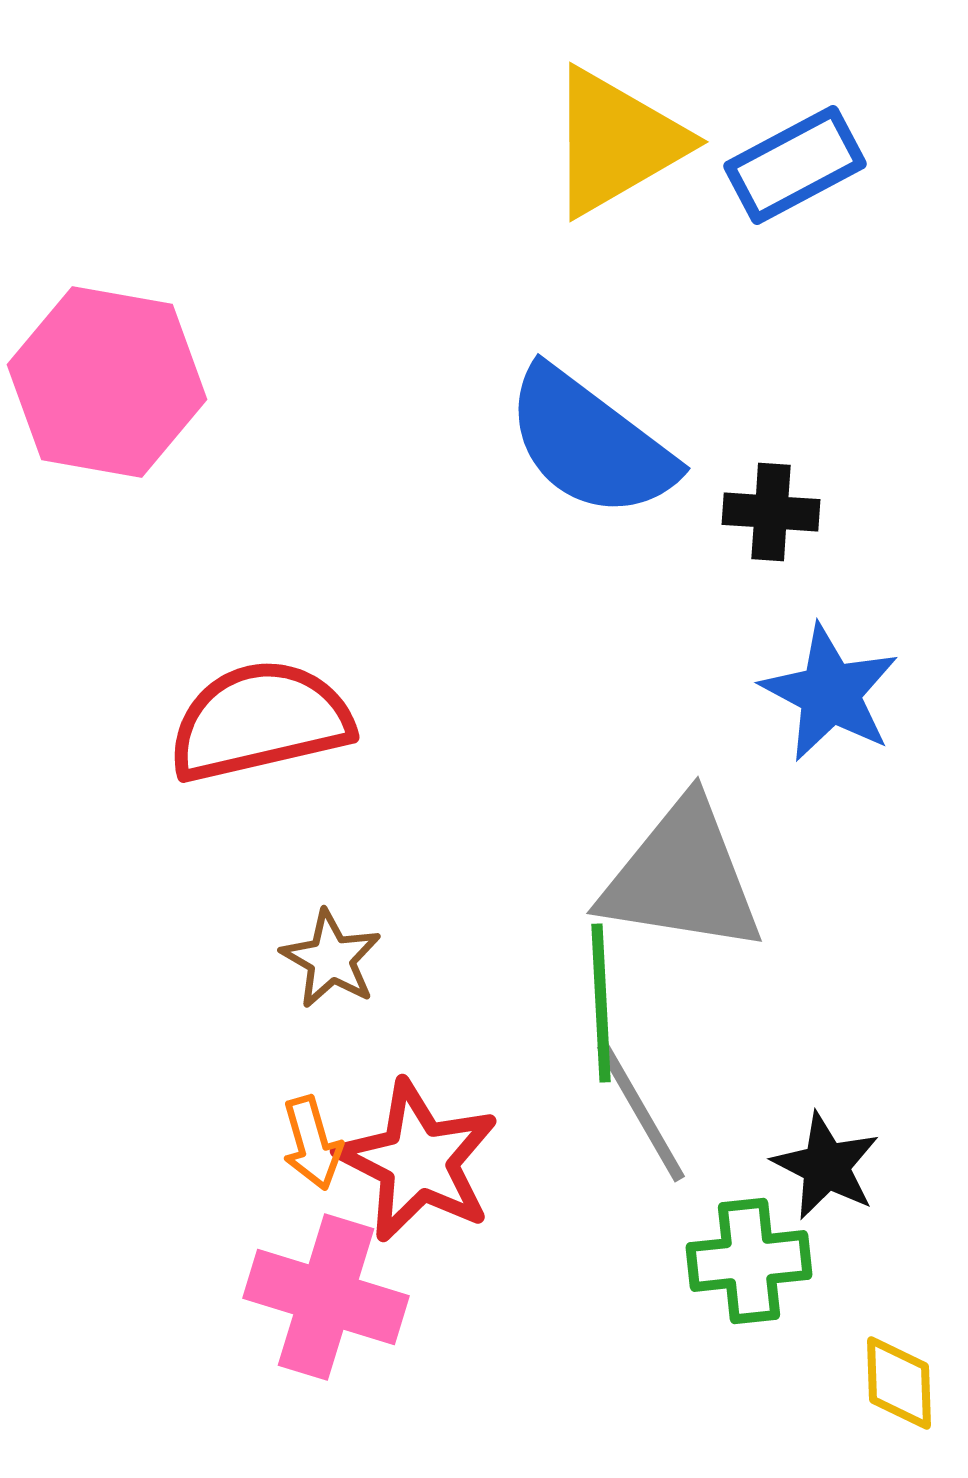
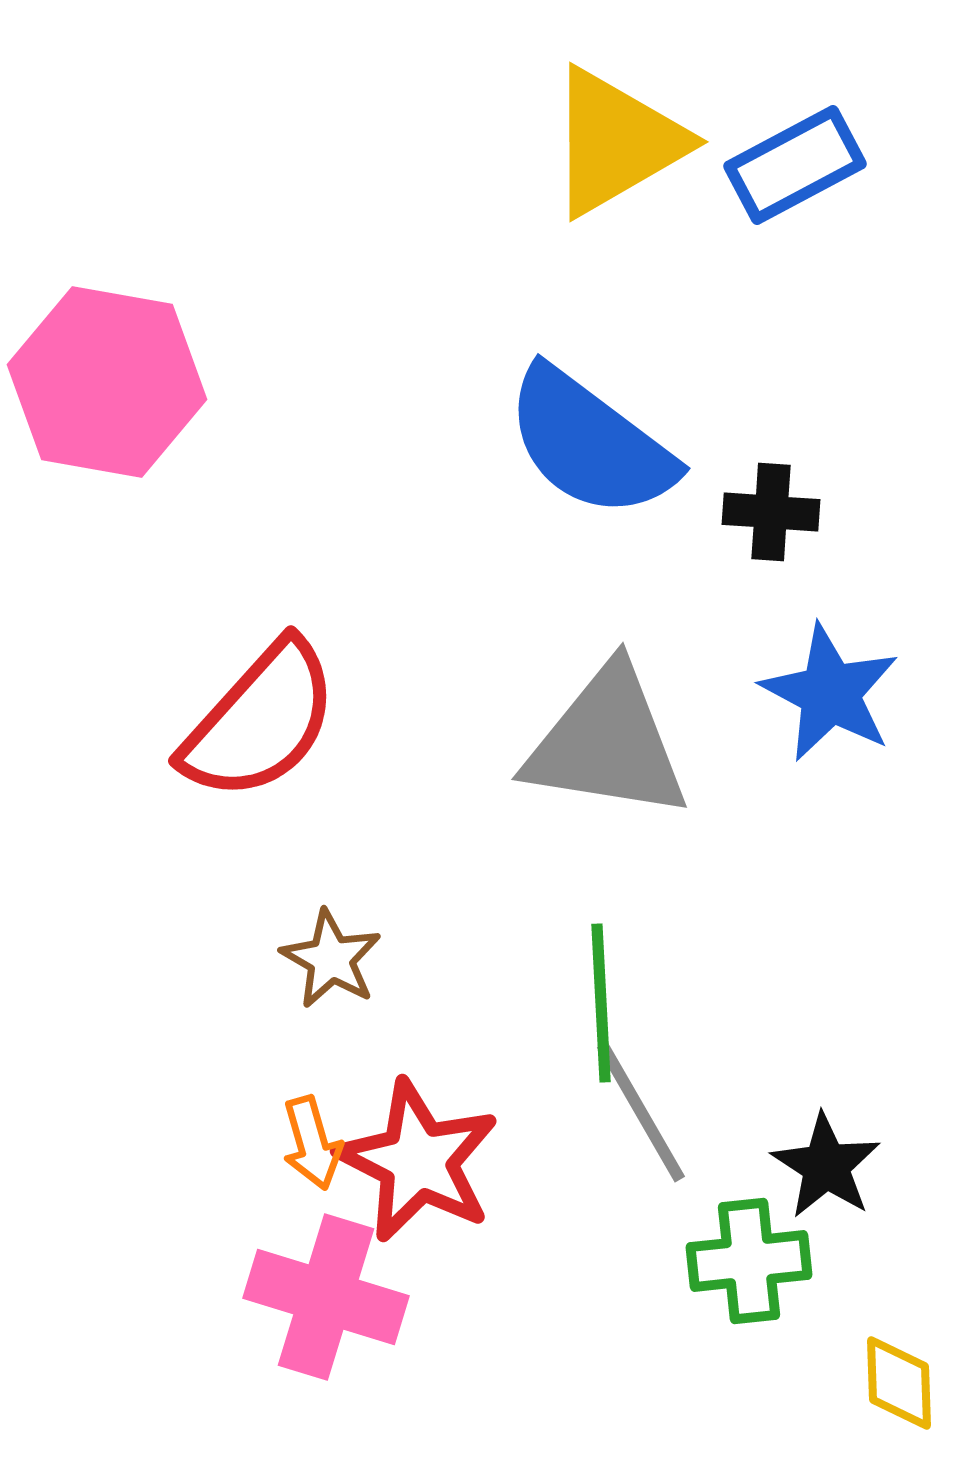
red semicircle: rotated 145 degrees clockwise
gray triangle: moved 75 px left, 134 px up
black star: rotated 6 degrees clockwise
